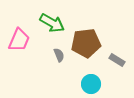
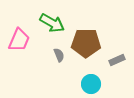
brown pentagon: rotated 8 degrees clockwise
gray rectangle: rotated 56 degrees counterclockwise
